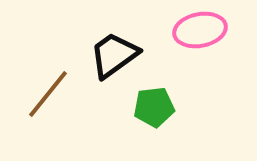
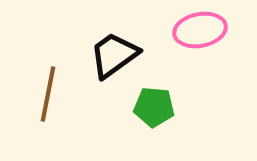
brown line: rotated 28 degrees counterclockwise
green pentagon: rotated 12 degrees clockwise
